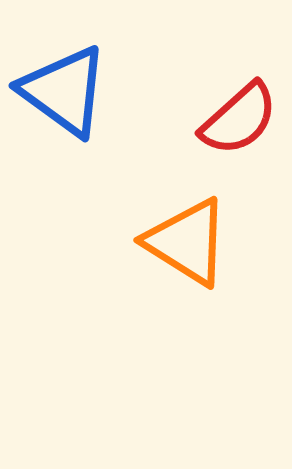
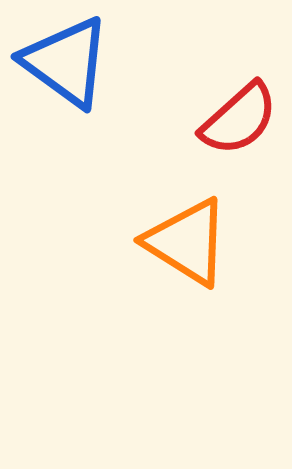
blue triangle: moved 2 px right, 29 px up
